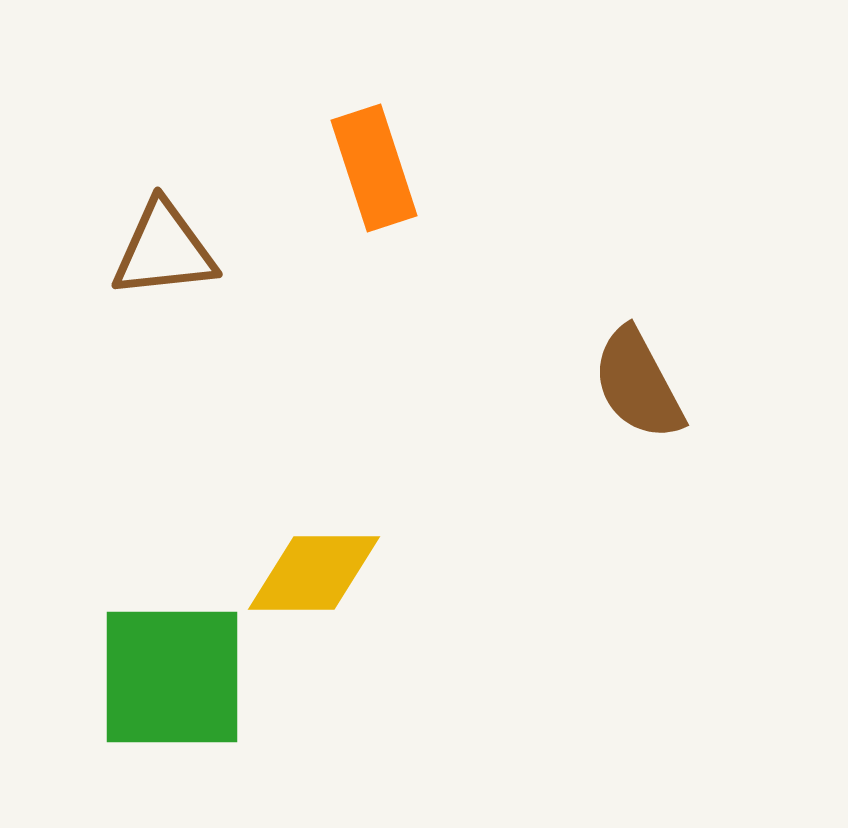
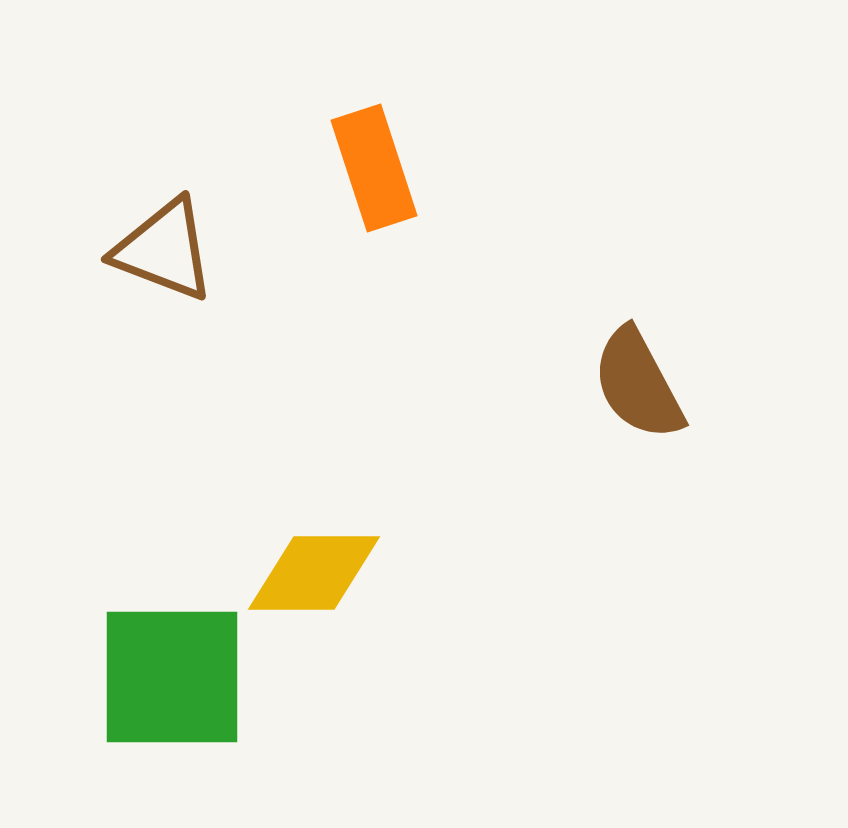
brown triangle: rotated 27 degrees clockwise
